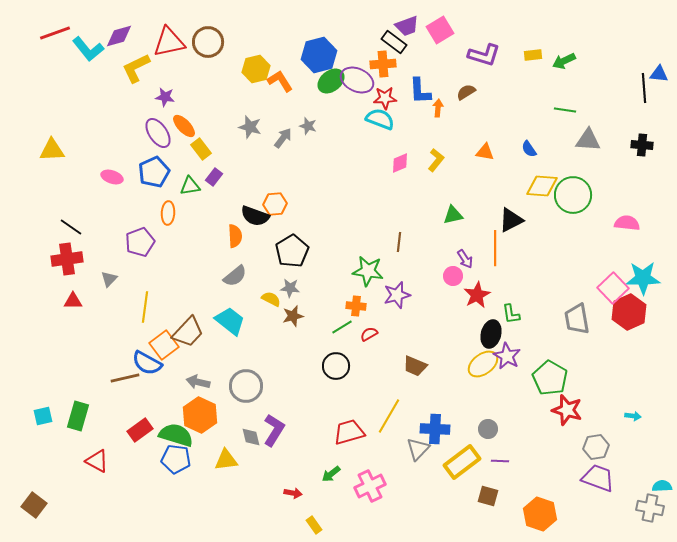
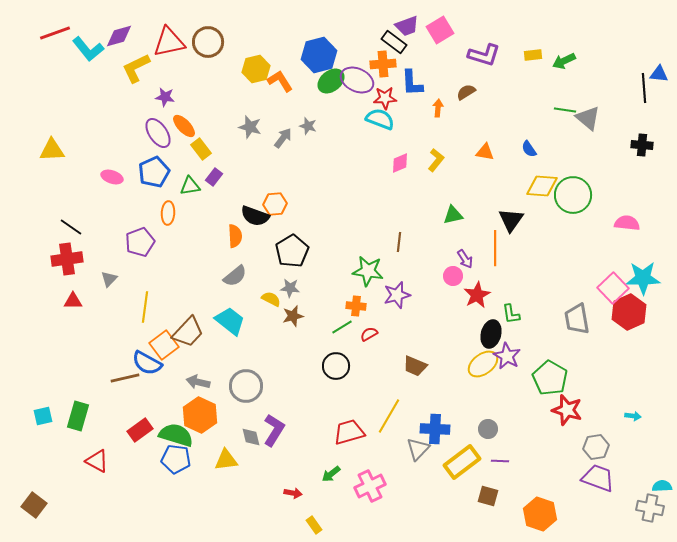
blue L-shape at (420, 91): moved 8 px left, 8 px up
gray triangle at (588, 140): moved 22 px up; rotated 36 degrees clockwise
black triangle at (511, 220): rotated 28 degrees counterclockwise
